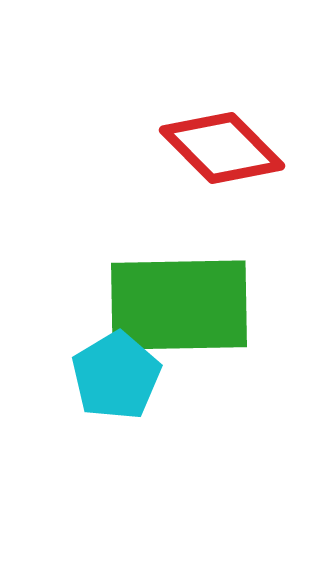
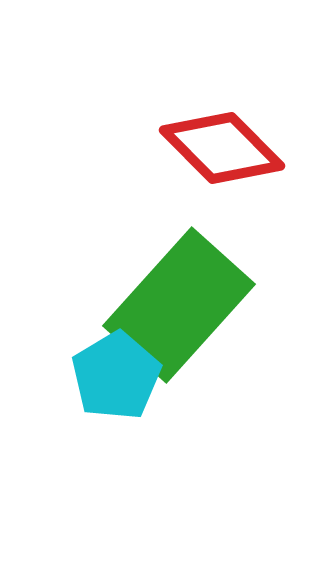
green rectangle: rotated 47 degrees counterclockwise
